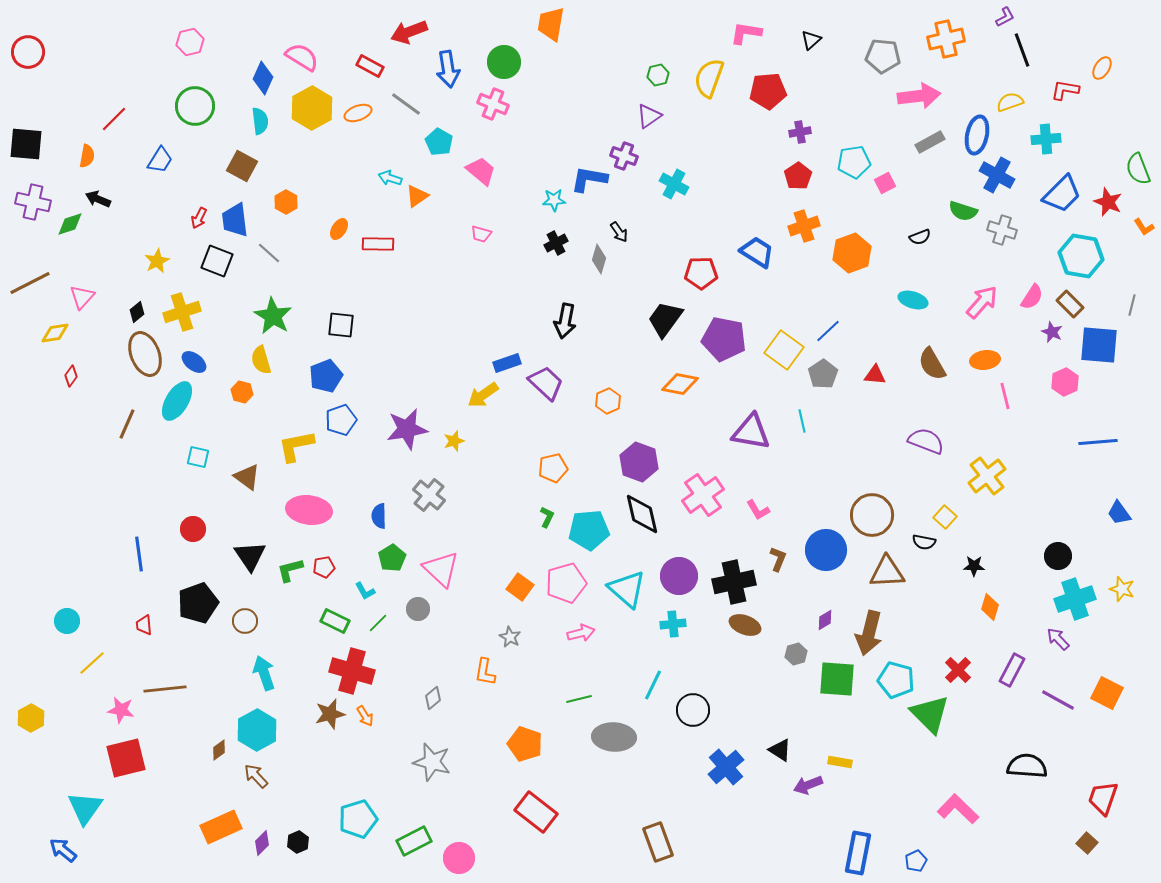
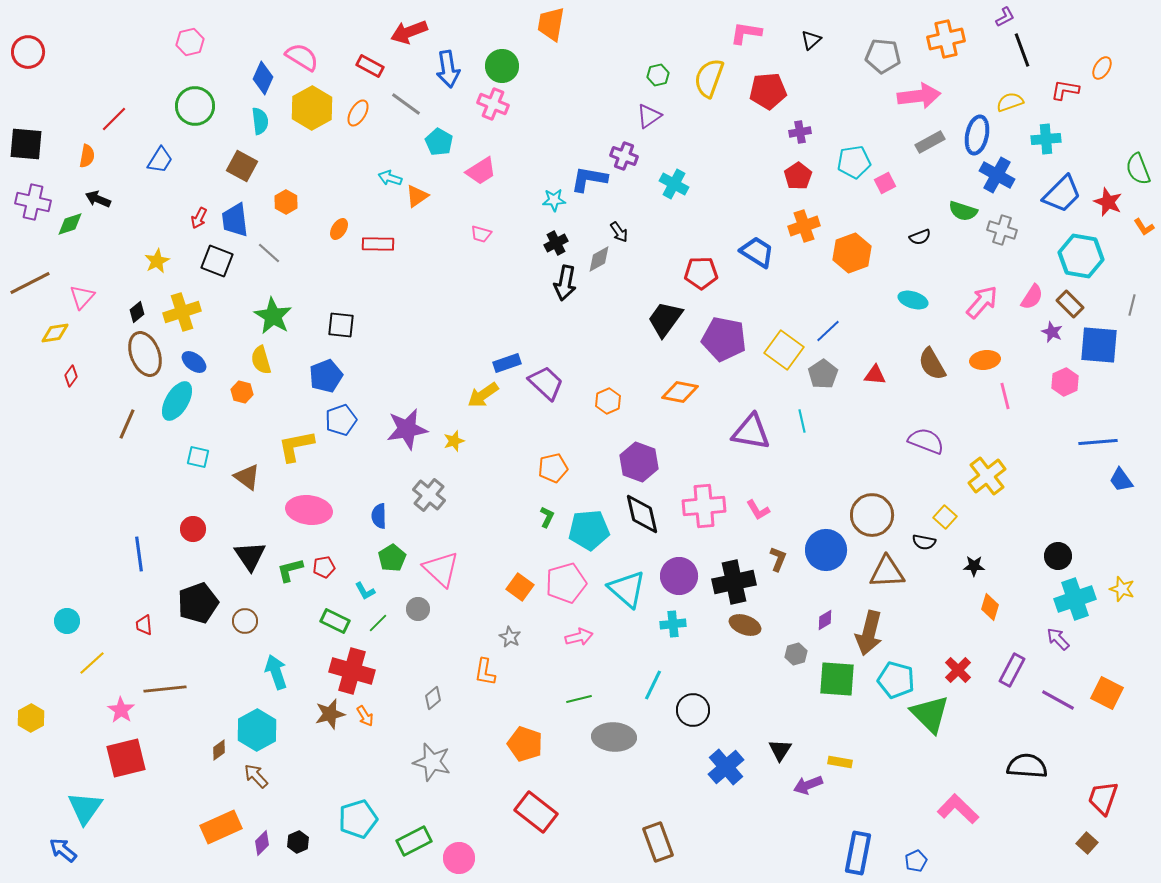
green circle at (504, 62): moved 2 px left, 4 px down
orange ellipse at (358, 113): rotated 40 degrees counterclockwise
pink trapezoid at (481, 171): rotated 108 degrees clockwise
gray diamond at (599, 259): rotated 44 degrees clockwise
black arrow at (565, 321): moved 38 px up
orange diamond at (680, 384): moved 8 px down
pink cross at (703, 495): moved 1 px right, 11 px down; rotated 30 degrees clockwise
blue trapezoid at (1119, 513): moved 2 px right, 33 px up
pink arrow at (581, 633): moved 2 px left, 4 px down
cyan arrow at (264, 673): moved 12 px right, 1 px up
pink star at (121, 710): rotated 24 degrees clockwise
black triangle at (780, 750): rotated 30 degrees clockwise
